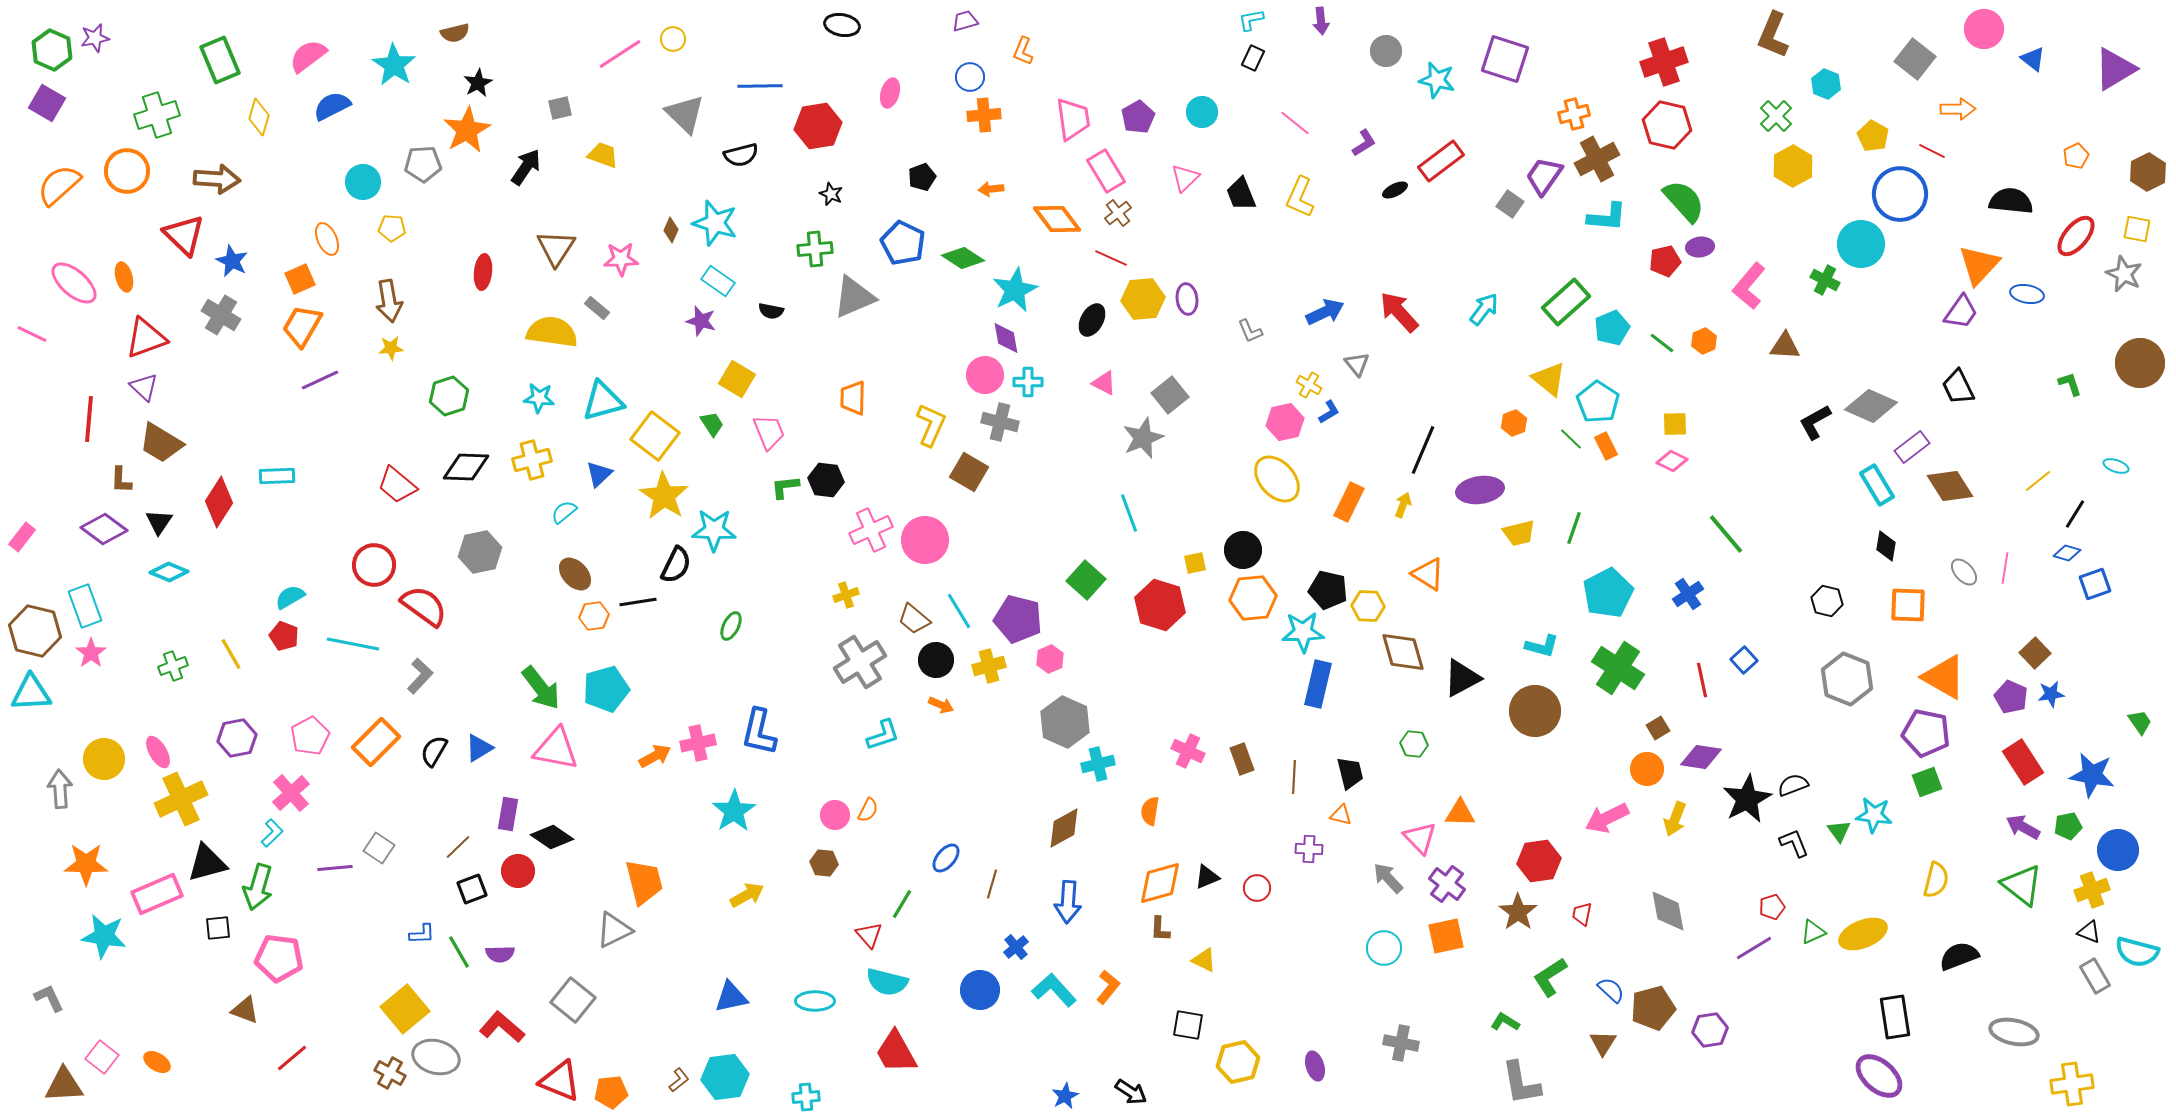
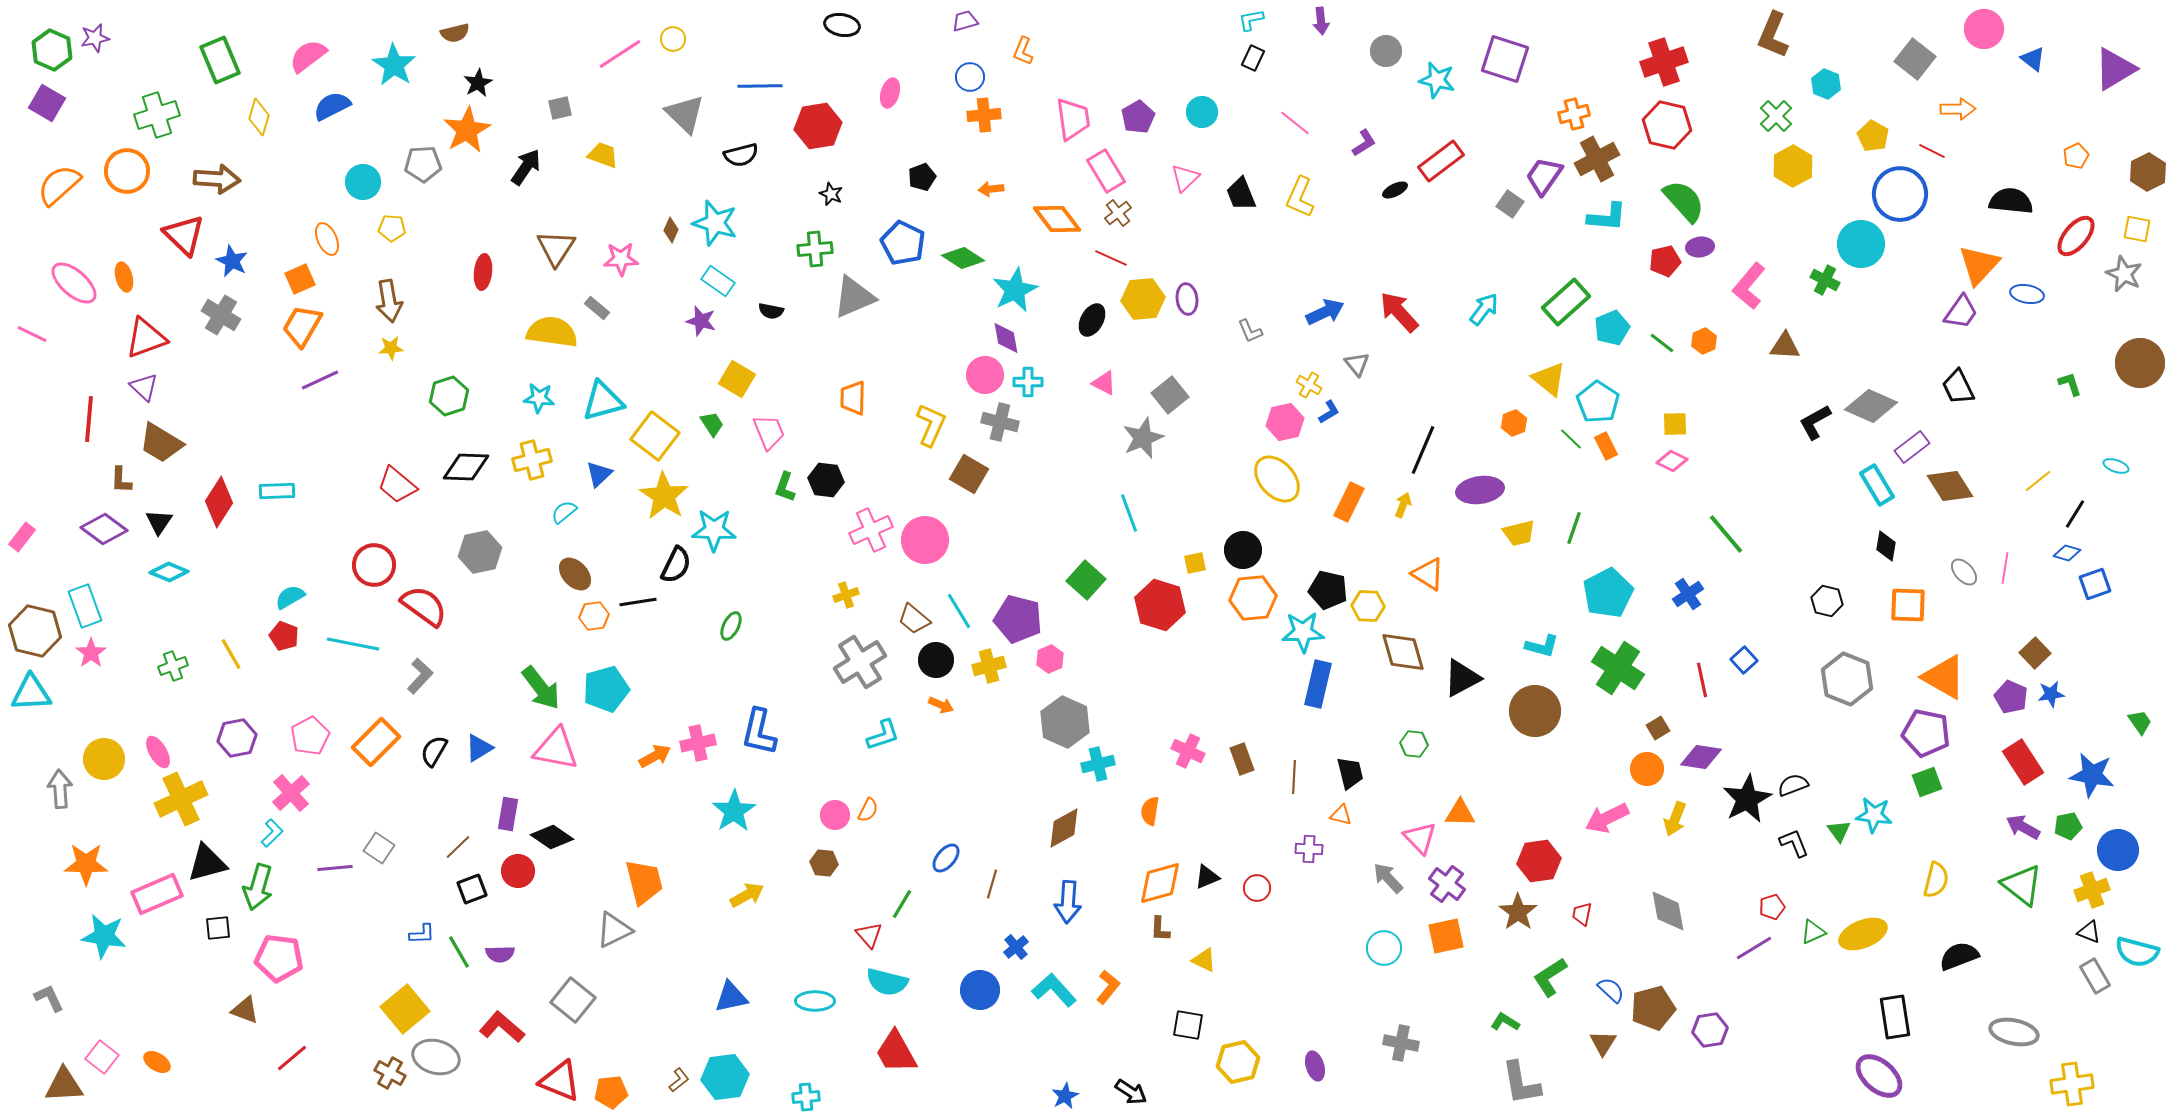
brown square at (969, 472): moved 2 px down
cyan rectangle at (277, 476): moved 15 px down
green L-shape at (785, 487): rotated 64 degrees counterclockwise
